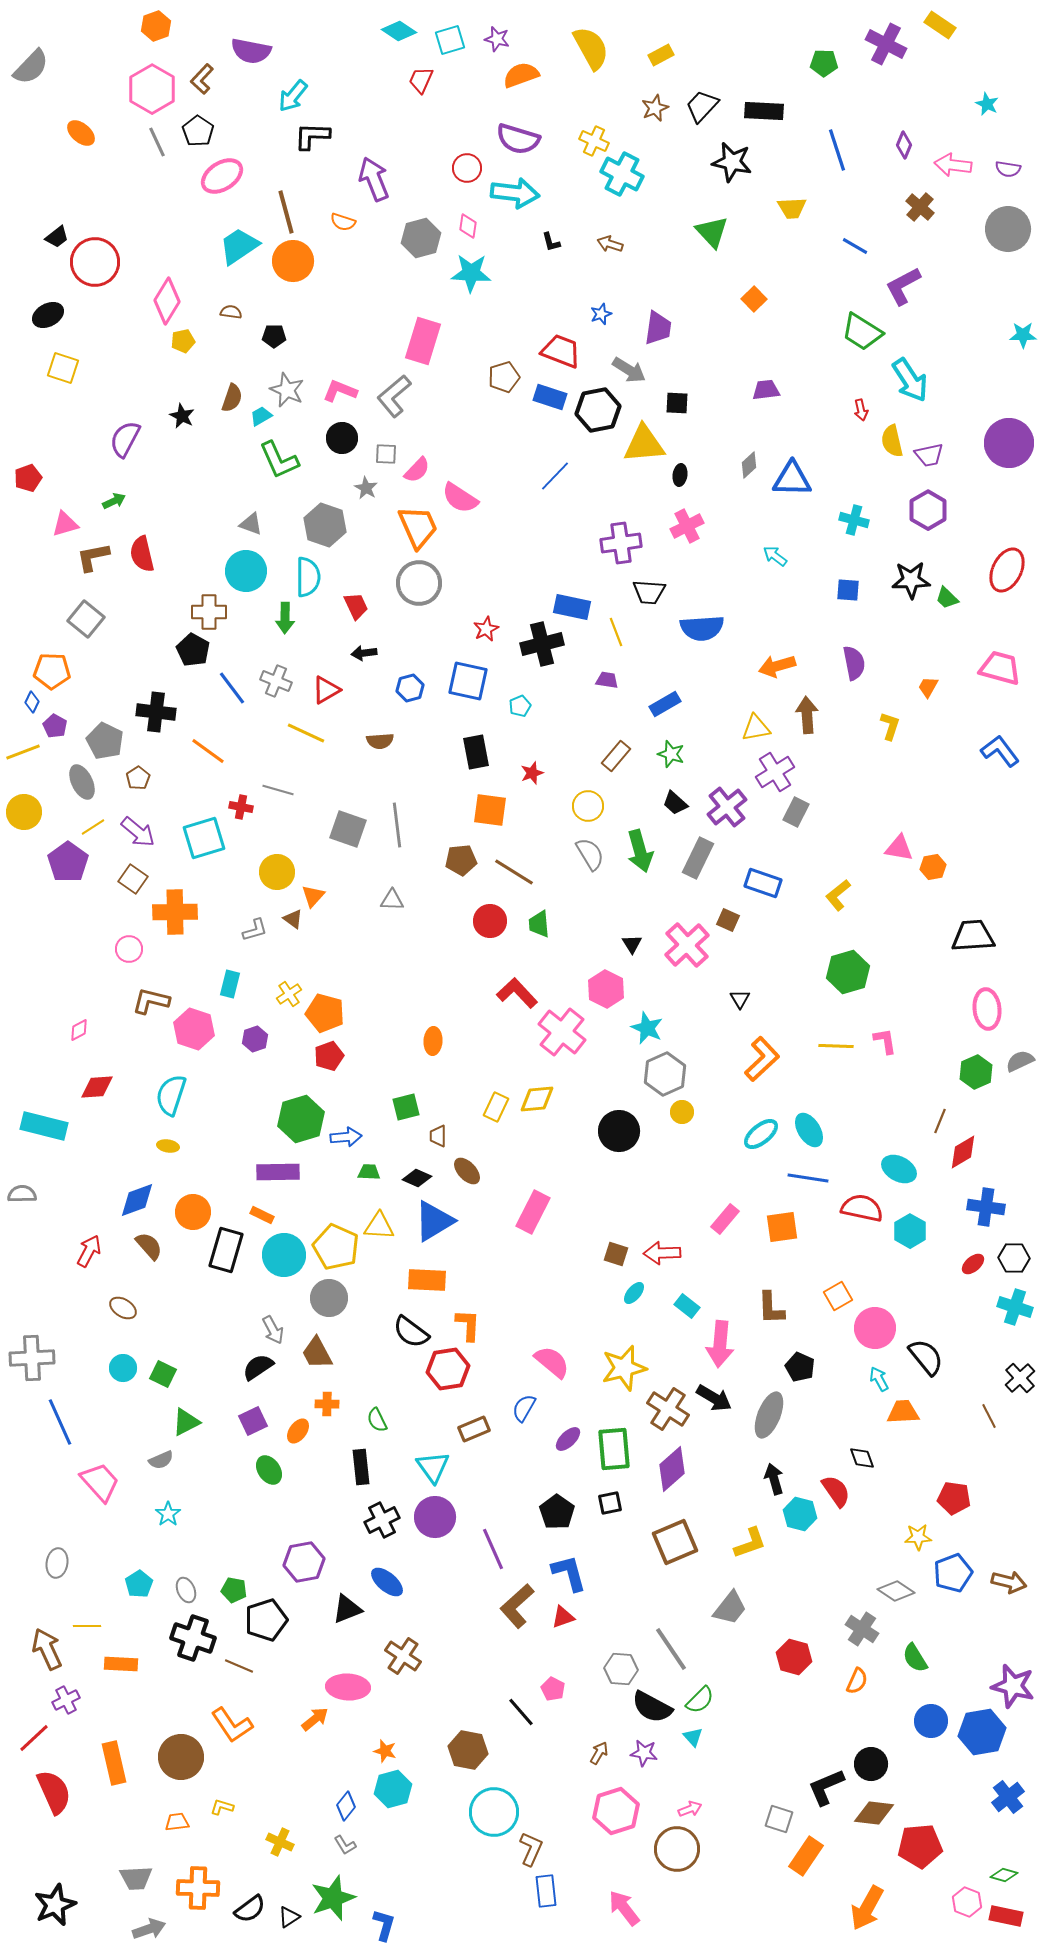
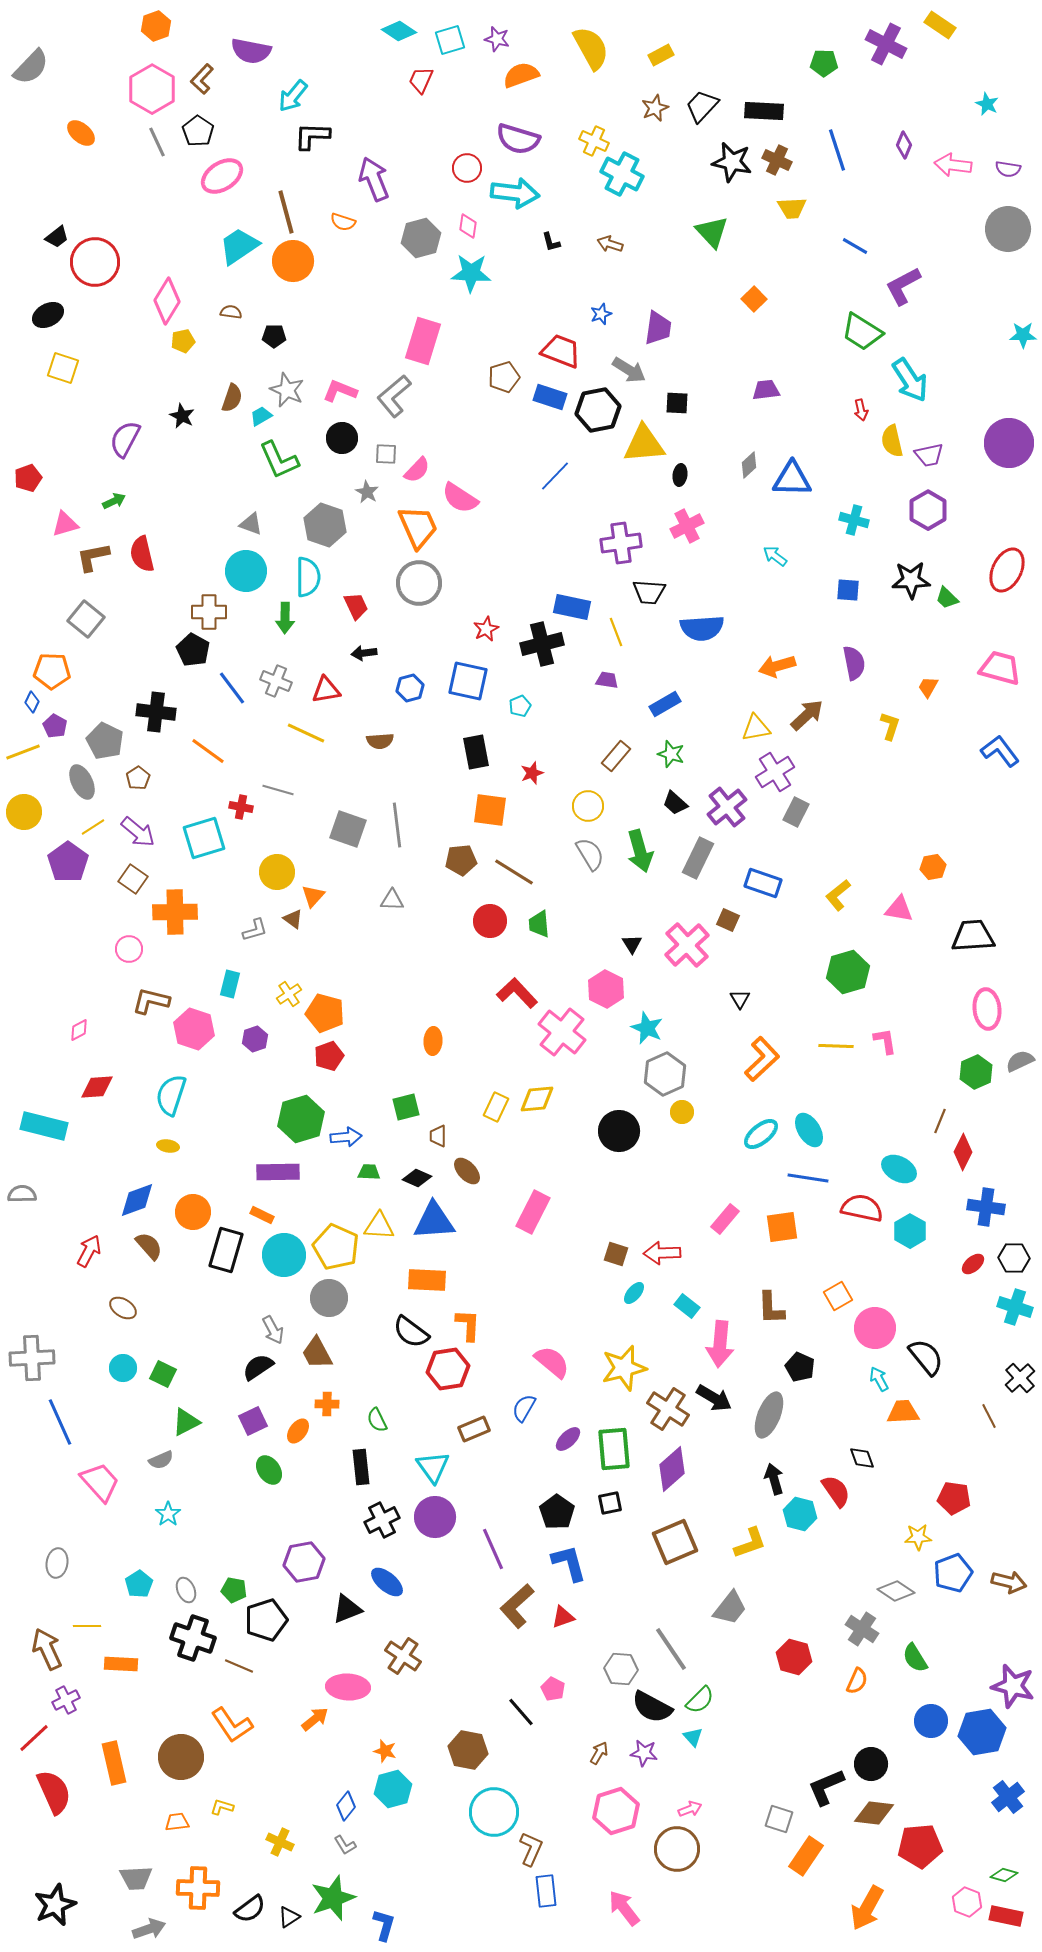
brown cross at (920, 207): moved 143 px left, 47 px up; rotated 16 degrees counterclockwise
gray star at (366, 488): moved 1 px right, 4 px down
red triangle at (326, 690): rotated 20 degrees clockwise
brown arrow at (807, 715): rotated 51 degrees clockwise
pink triangle at (899, 848): moved 61 px down
red diamond at (963, 1152): rotated 33 degrees counterclockwise
blue triangle at (434, 1221): rotated 27 degrees clockwise
blue L-shape at (569, 1573): moved 10 px up
